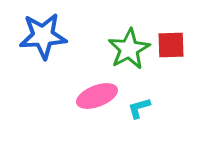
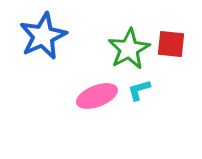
blue star: rotated 21 degrees counterclockwise
red square: moved 1 px up; rotated 8 degrees clockwise
cyan L-shape: moved 18 px up
